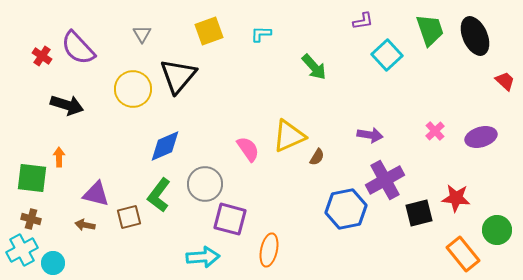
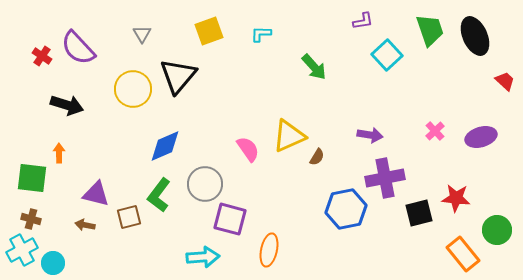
orange arrow: moved 4 px up
purple cross: moved 2 px up; rotated 18 degrees clockwise
